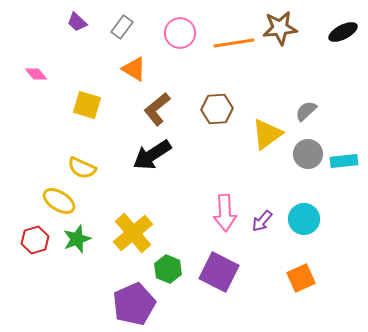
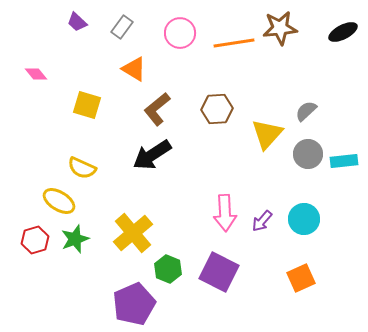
yellow triangle: rotated 12 degrees counterclockwise
green star: moved 2 px left
